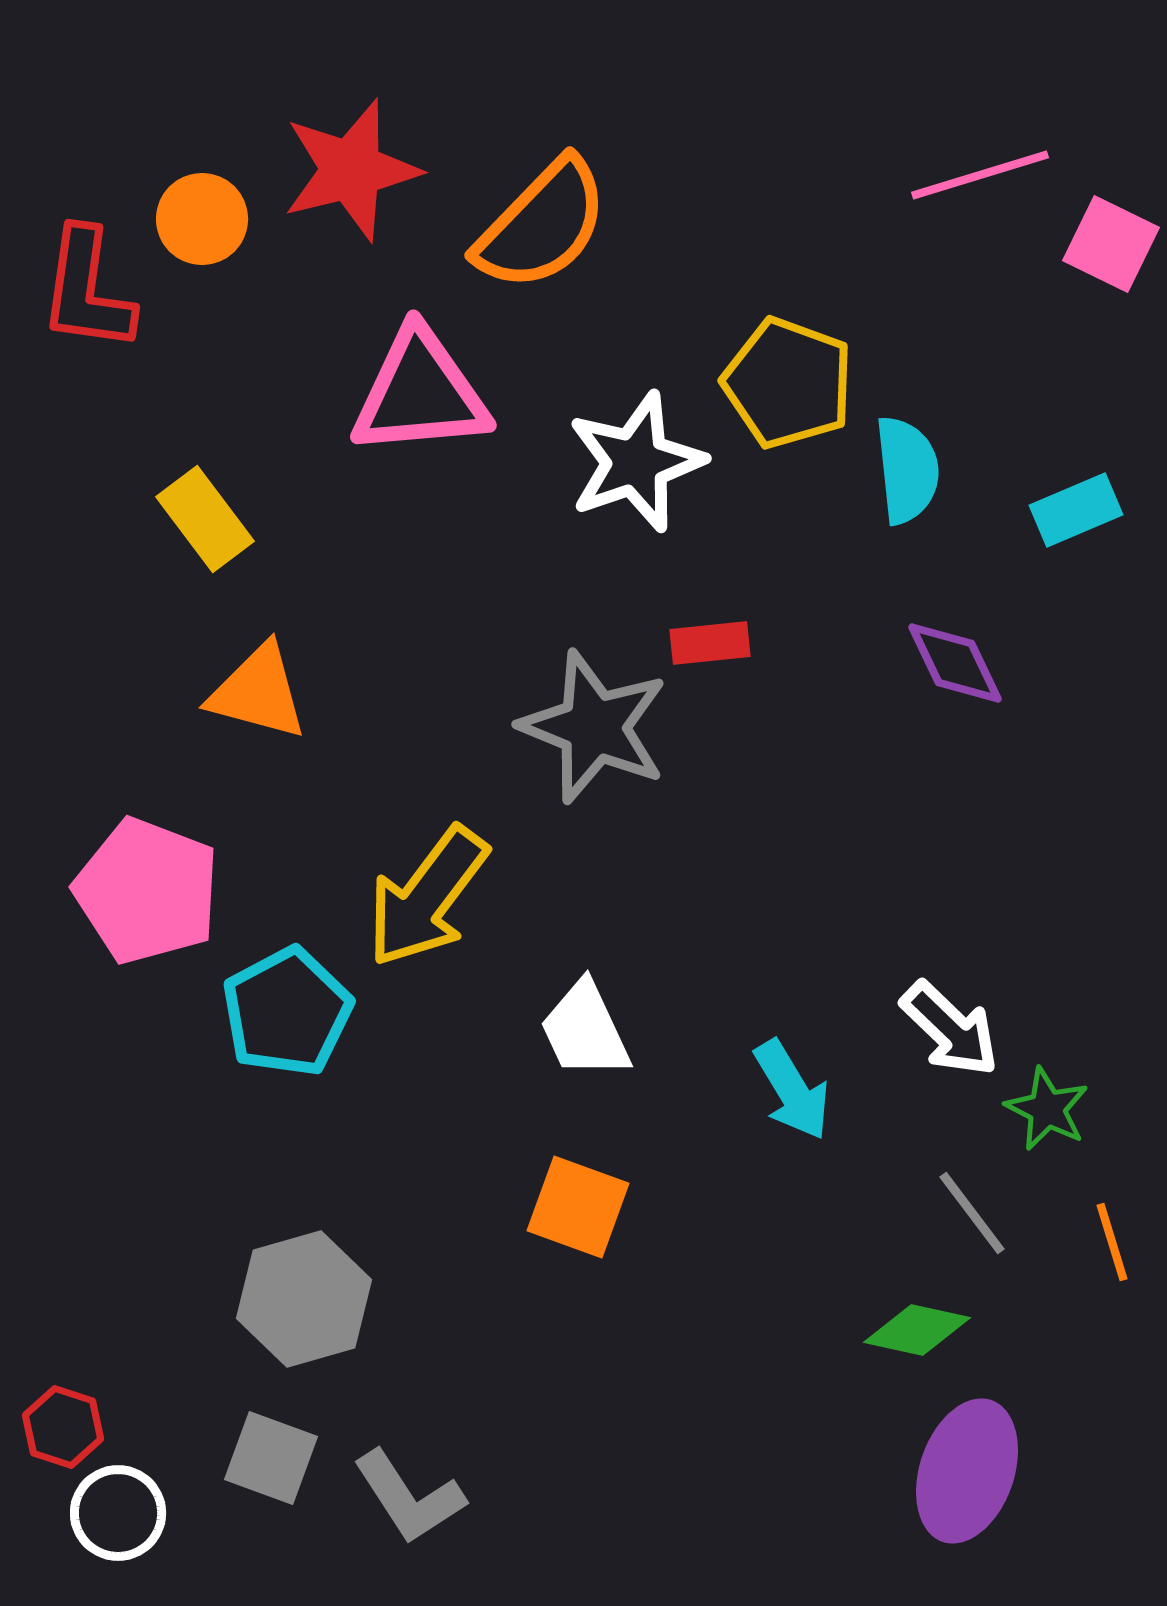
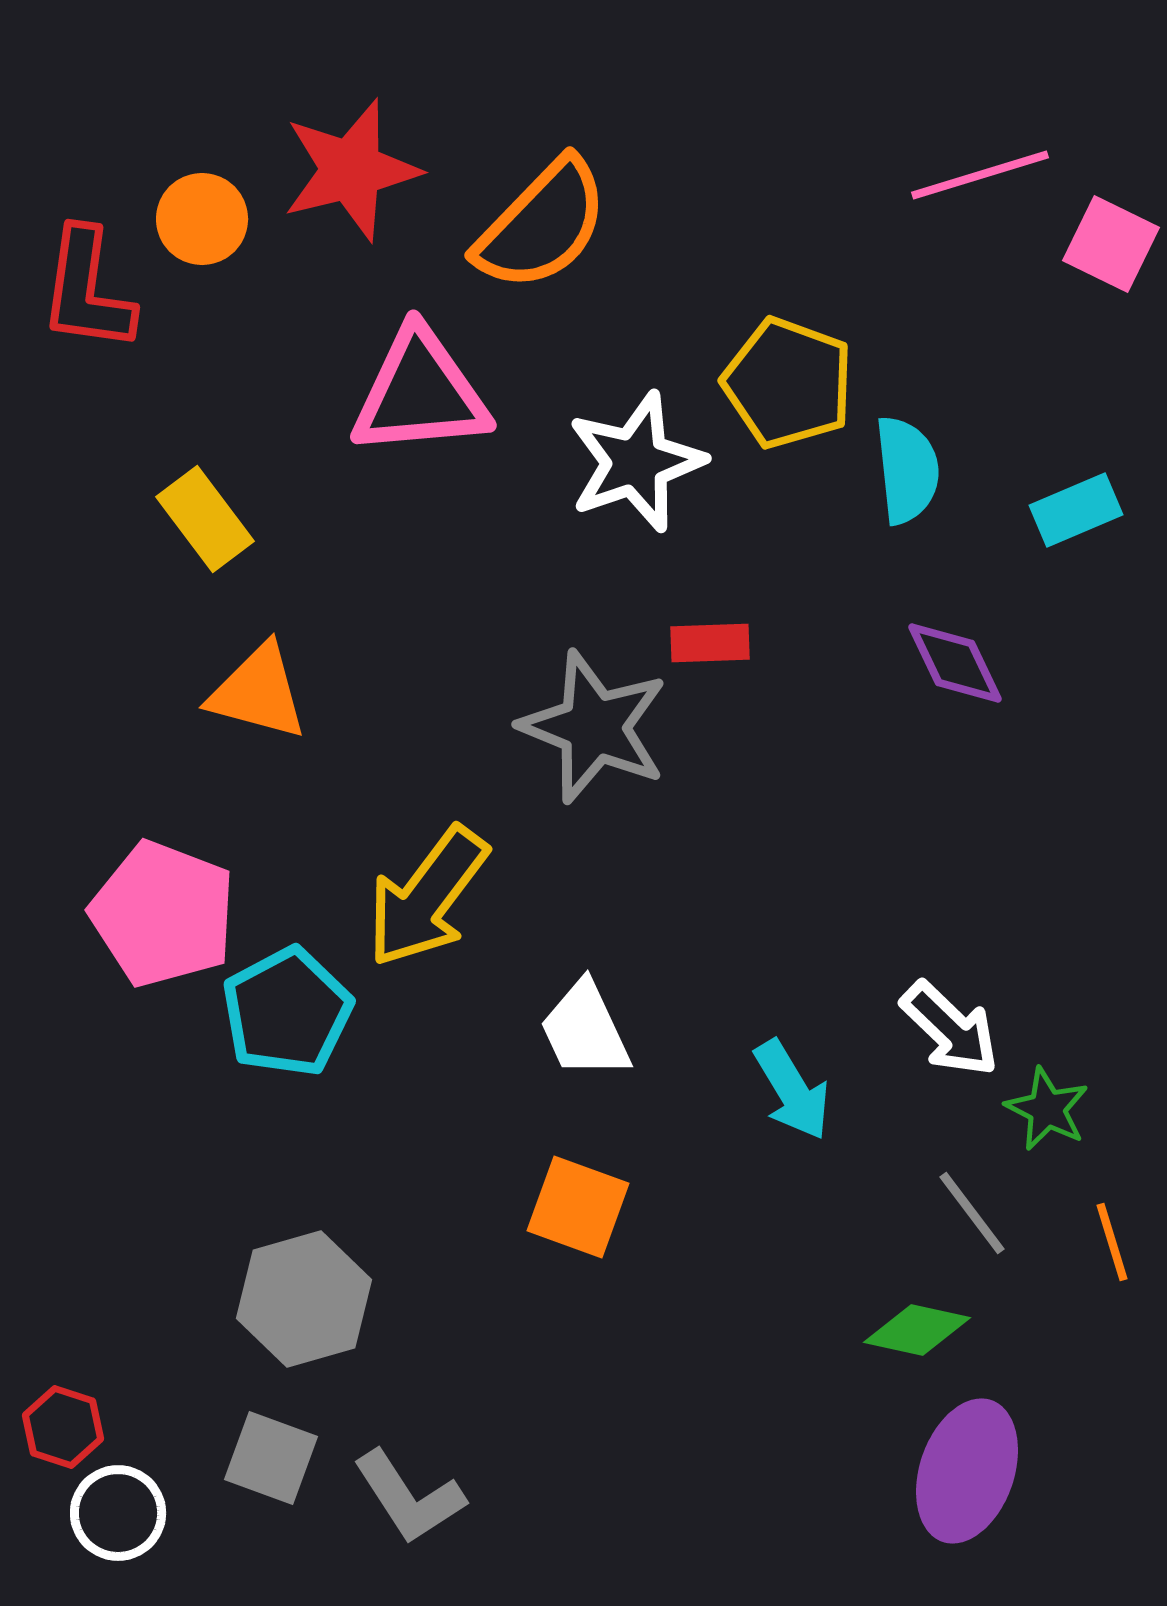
red rectangle: rotated 4 degrees clockwise
pink pentagon: moved 16 px right, 23 px down
